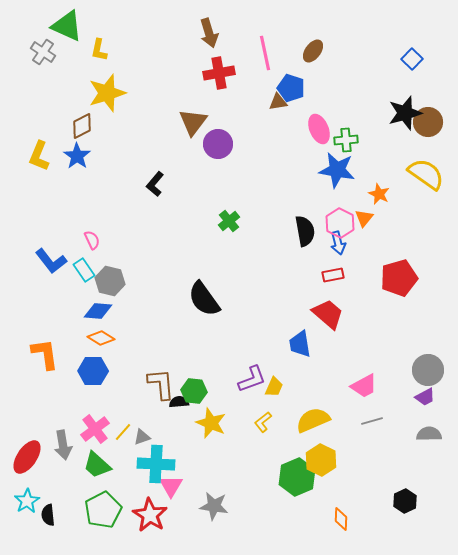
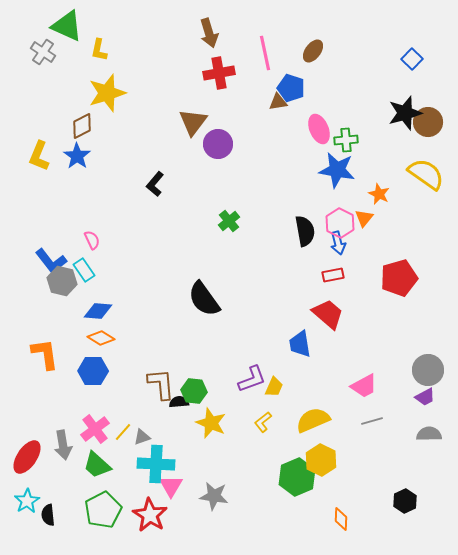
gray hexagon at (110, 281): moved 48 px left
gray star at (214, 506): moved 10 px up
